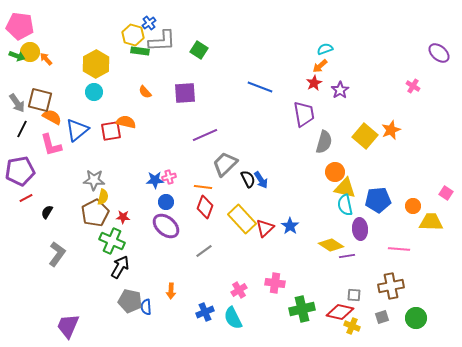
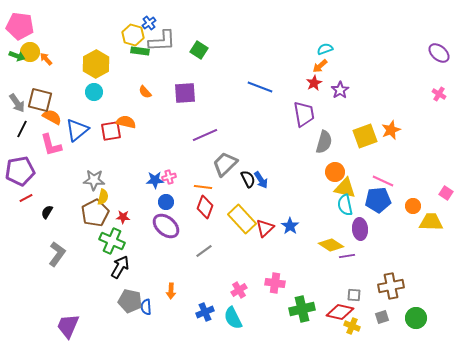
pink cross at (413, 86): moved 26 px right, 8 px down
yellow square at (365, 136): rotated 30 degrees clockwise
pink line at (399, 249): moved 16 px left, 68 px up; rotated 20 degrees clockwise
